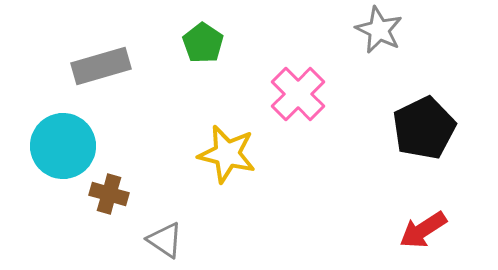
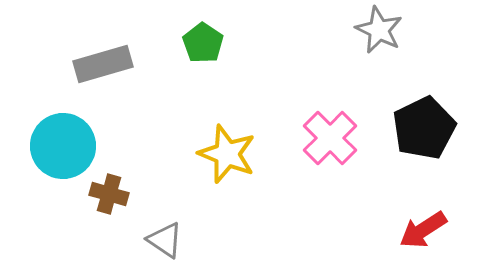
gray rectangle: moved 2 px right, 2 px up
pink cross: moved 32 px right, 44 px down
yellow star: rotated 8 degrees clockwise
